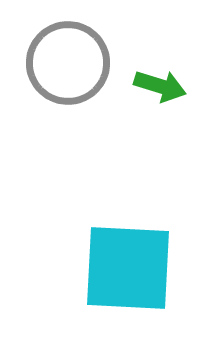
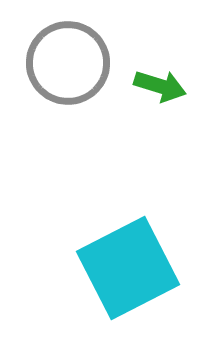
cyan square: rotated 30 degrees counterclockwise
